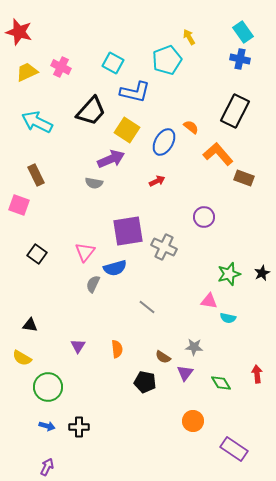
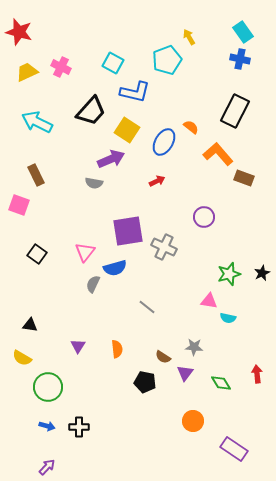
purple arrow at (47, 467): rotated 18 degrees clockwise
